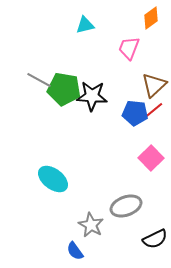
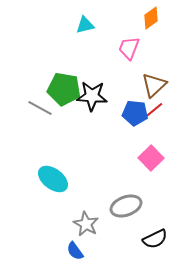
gray line: moved 1 px right, 28 px down
gray star: moved 5 px left, 1 px up
